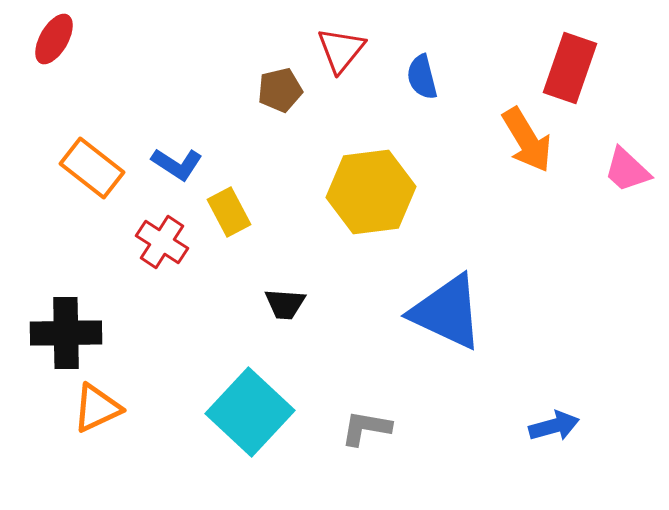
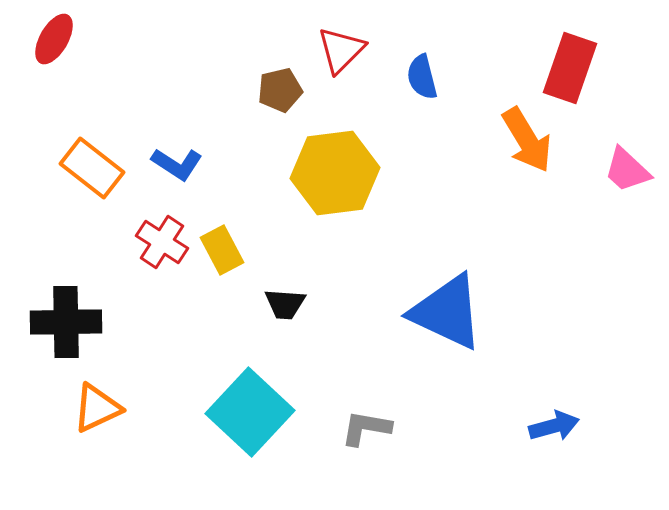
red triangle: rotated 6 degrees clockwise
yellow hexagon: moved 36 px left, 19 px up
yellow rectangle: moved 7 px left, 38 px down
black cross: moved 11 px up
